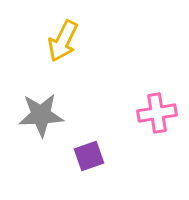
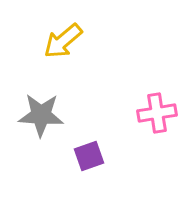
yellow arrow: rotated 24 degrees clockwise
gray star: rotated 6 degrees clockwise
